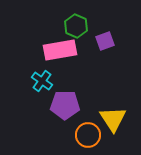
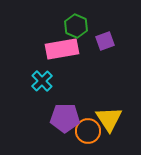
pink rectangle: moved 2 px right, 1 px up
cyan cross: rotated 10 degrees clockwise
purple pentagon: moved 13 px down
yellow triangle: moved 4 px left
orange circle: moved 4 px up
